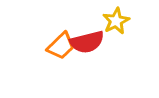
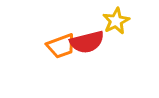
orange trapezoid: rotated 24 degrees clockwise
